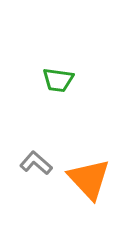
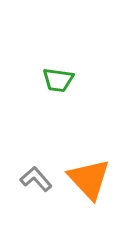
gray L-shape: moved 16 px down; rotated 8 degrees clockwise
